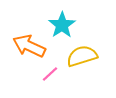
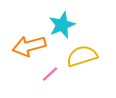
cyan star: rotated 12 degrees clockwise
orange arrow: rotated 40 degrees counterclockwise
